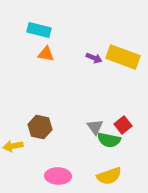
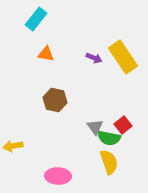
cyan rectangle: moved 3 px left, 11 px up; rotated 65 degrees counterclockwise
yellow rectangle: rotated 36 degrees clockwise
brown hexagon: moved 15 px right, 27 px up
green semicircle: moved 2 px up
yellow semicircle: moved 14 px up; rotated 90 degrees counterclockwise
